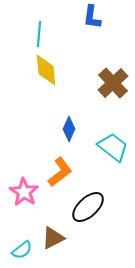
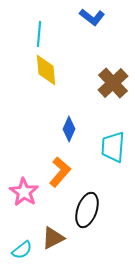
blue L-shape: rotated 60 degrees counterclockwise
cyan trapezoid: rotated 124 degrees counterclockwise
orange L-shape: rotated 12 degrees counterclockwise
black ellipse: moved 1 px left, 3 px down; rotated 28 degrees counterclockwise
